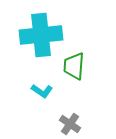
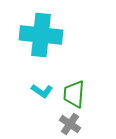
cyan cross: rotated 12 degrees clockwise
green trapezoid: moved 28 px down
